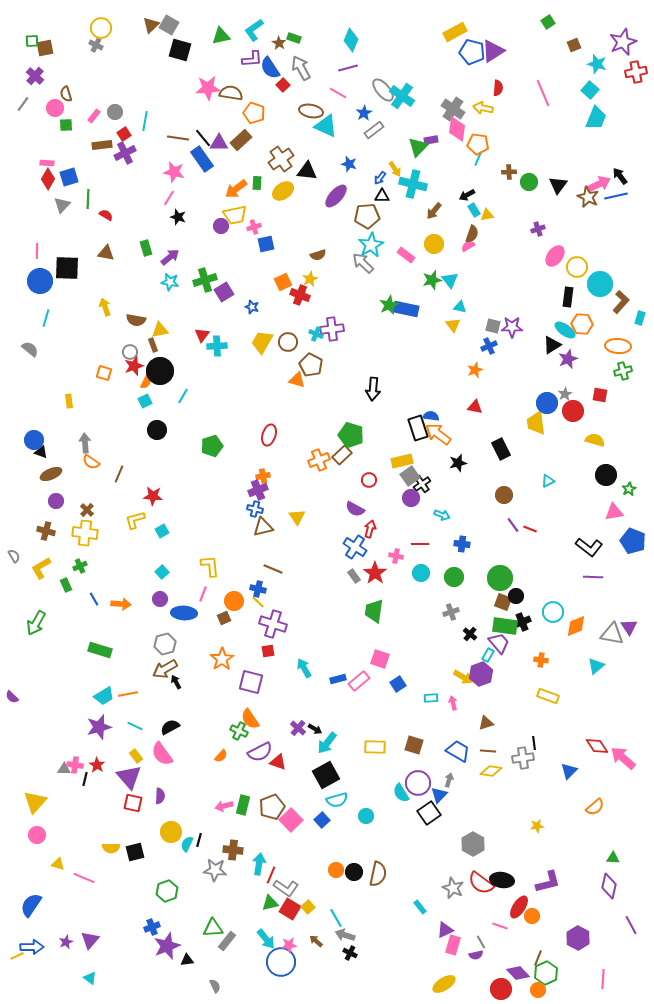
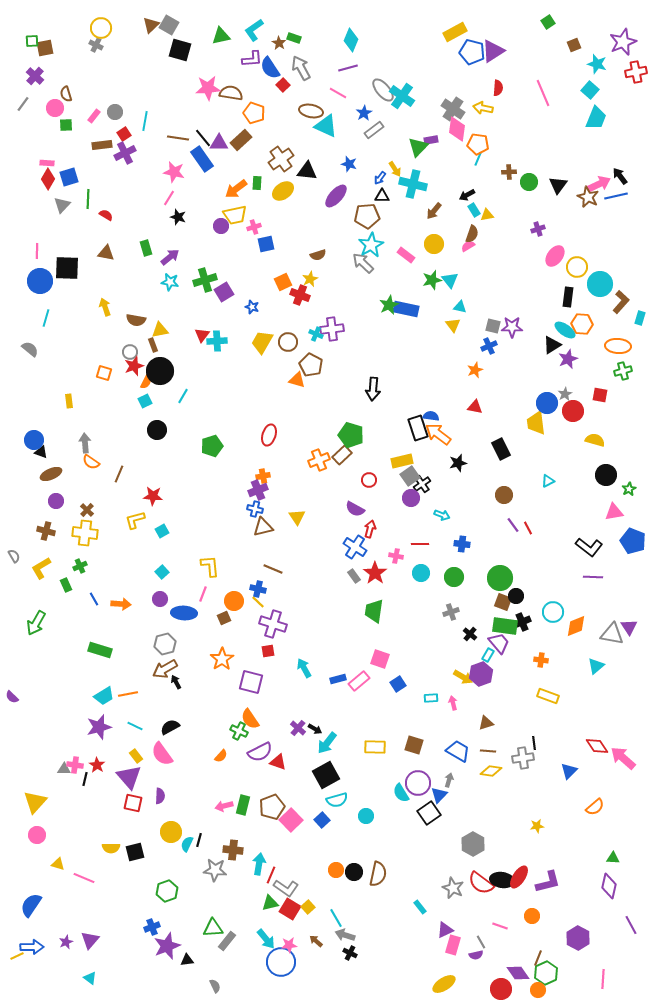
cyan cross at (217, 346): moved 5 px up
red line at (530, 529): moved 2 px left, 1 px up; rotated 40 degrees clockwise
red ellipse at (519, 907): moved 30 px up
purple diamond at (518, 973): rotated 10 degrees clockwise
